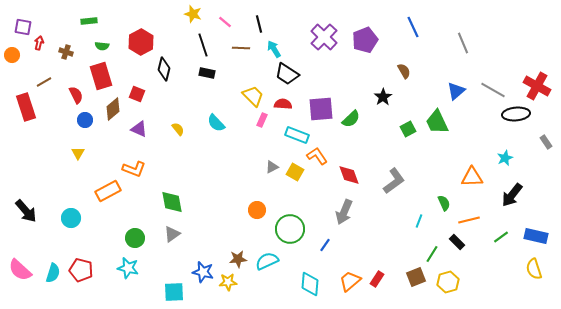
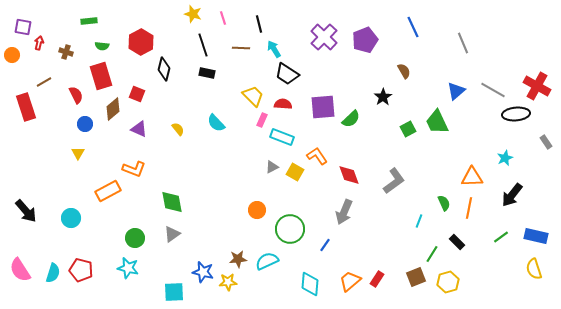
pink line at (225, 22): moved 2 px left, 4 px up; rotated 32 degrees clockwise
purple square at (321, 109): moved 2 px right, 2 px up
blue circle at (85, 120): moved 4 px down
cyan rectangle at (297, 135): moved 15 px left, 2 px down
orange line at (469, 220): moved 12 px up; rotated 65 degrees counterclockwise
pink semicircle at (20, 270): rotated 15 degrees clockwise
